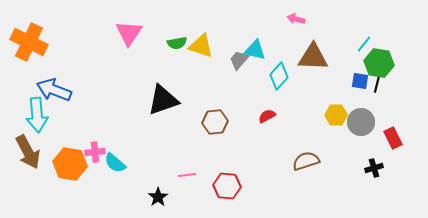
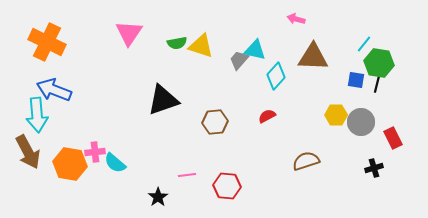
orange cross: moved 18 px right
cyan diamond: moved 3 px left
blue square: moved 4 px left, 1 px up
